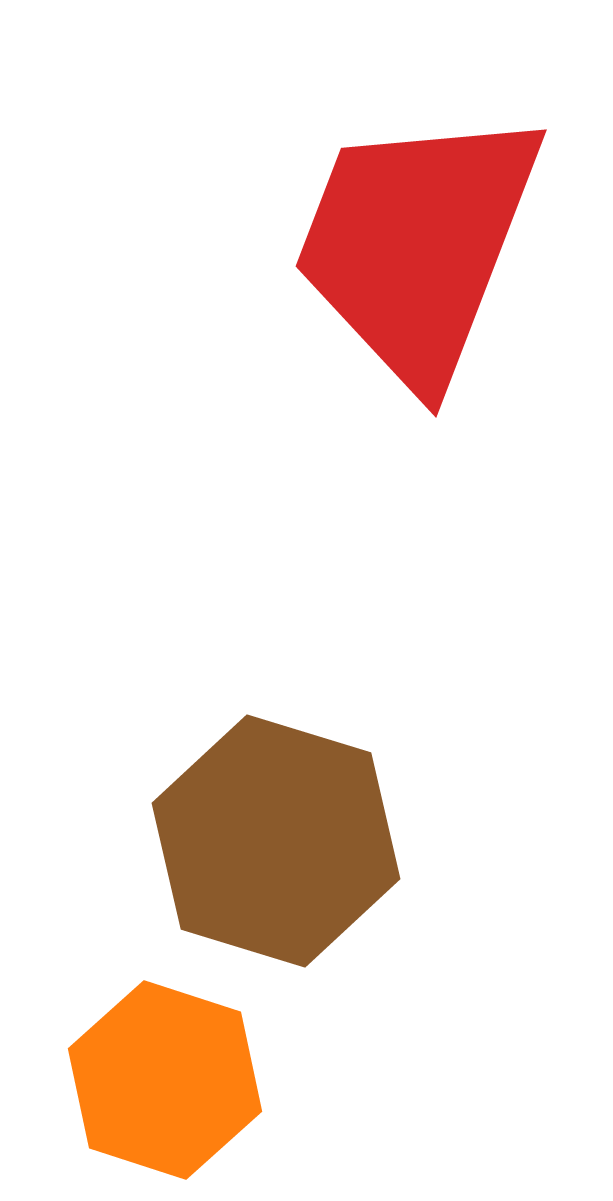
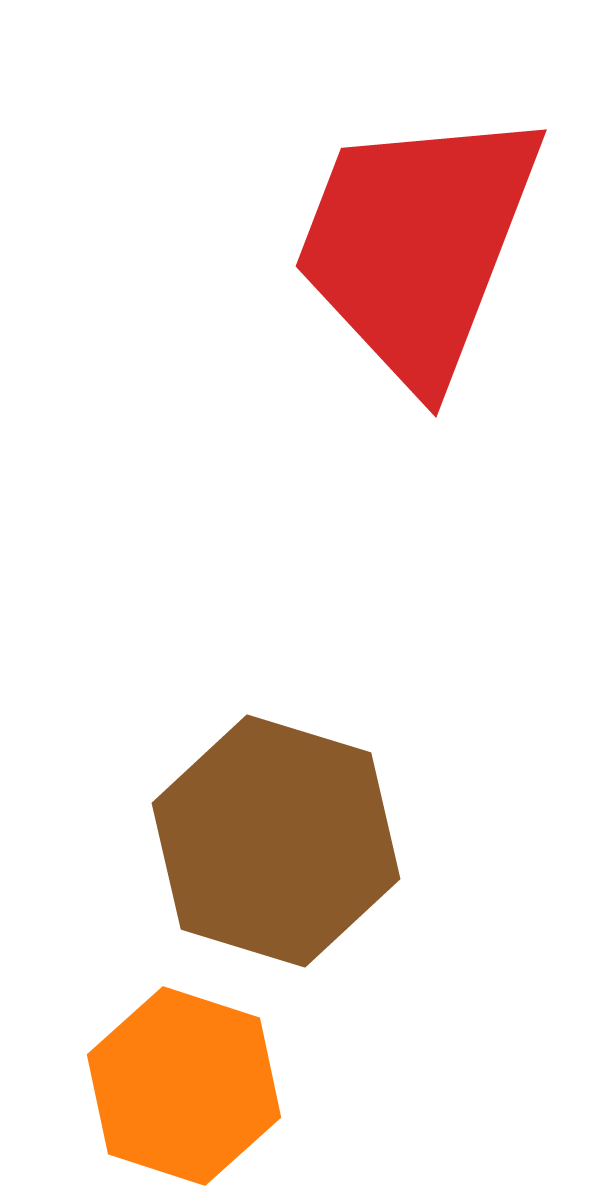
orange hexagon: moved 19 px right, 6 px down
